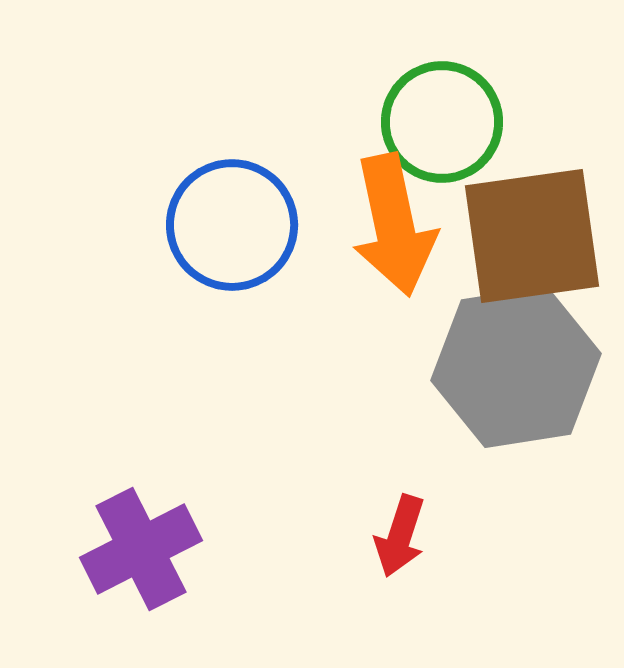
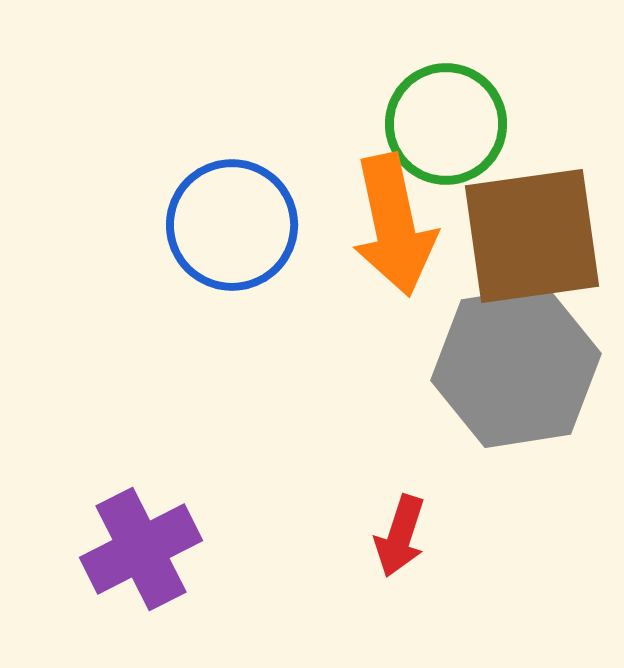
green circle: moved 4 px right, 2 px down
